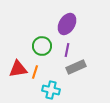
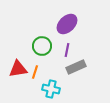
purple ellipse: rotated 15 degrees clockwise
cyan cross: moved 1 px up
